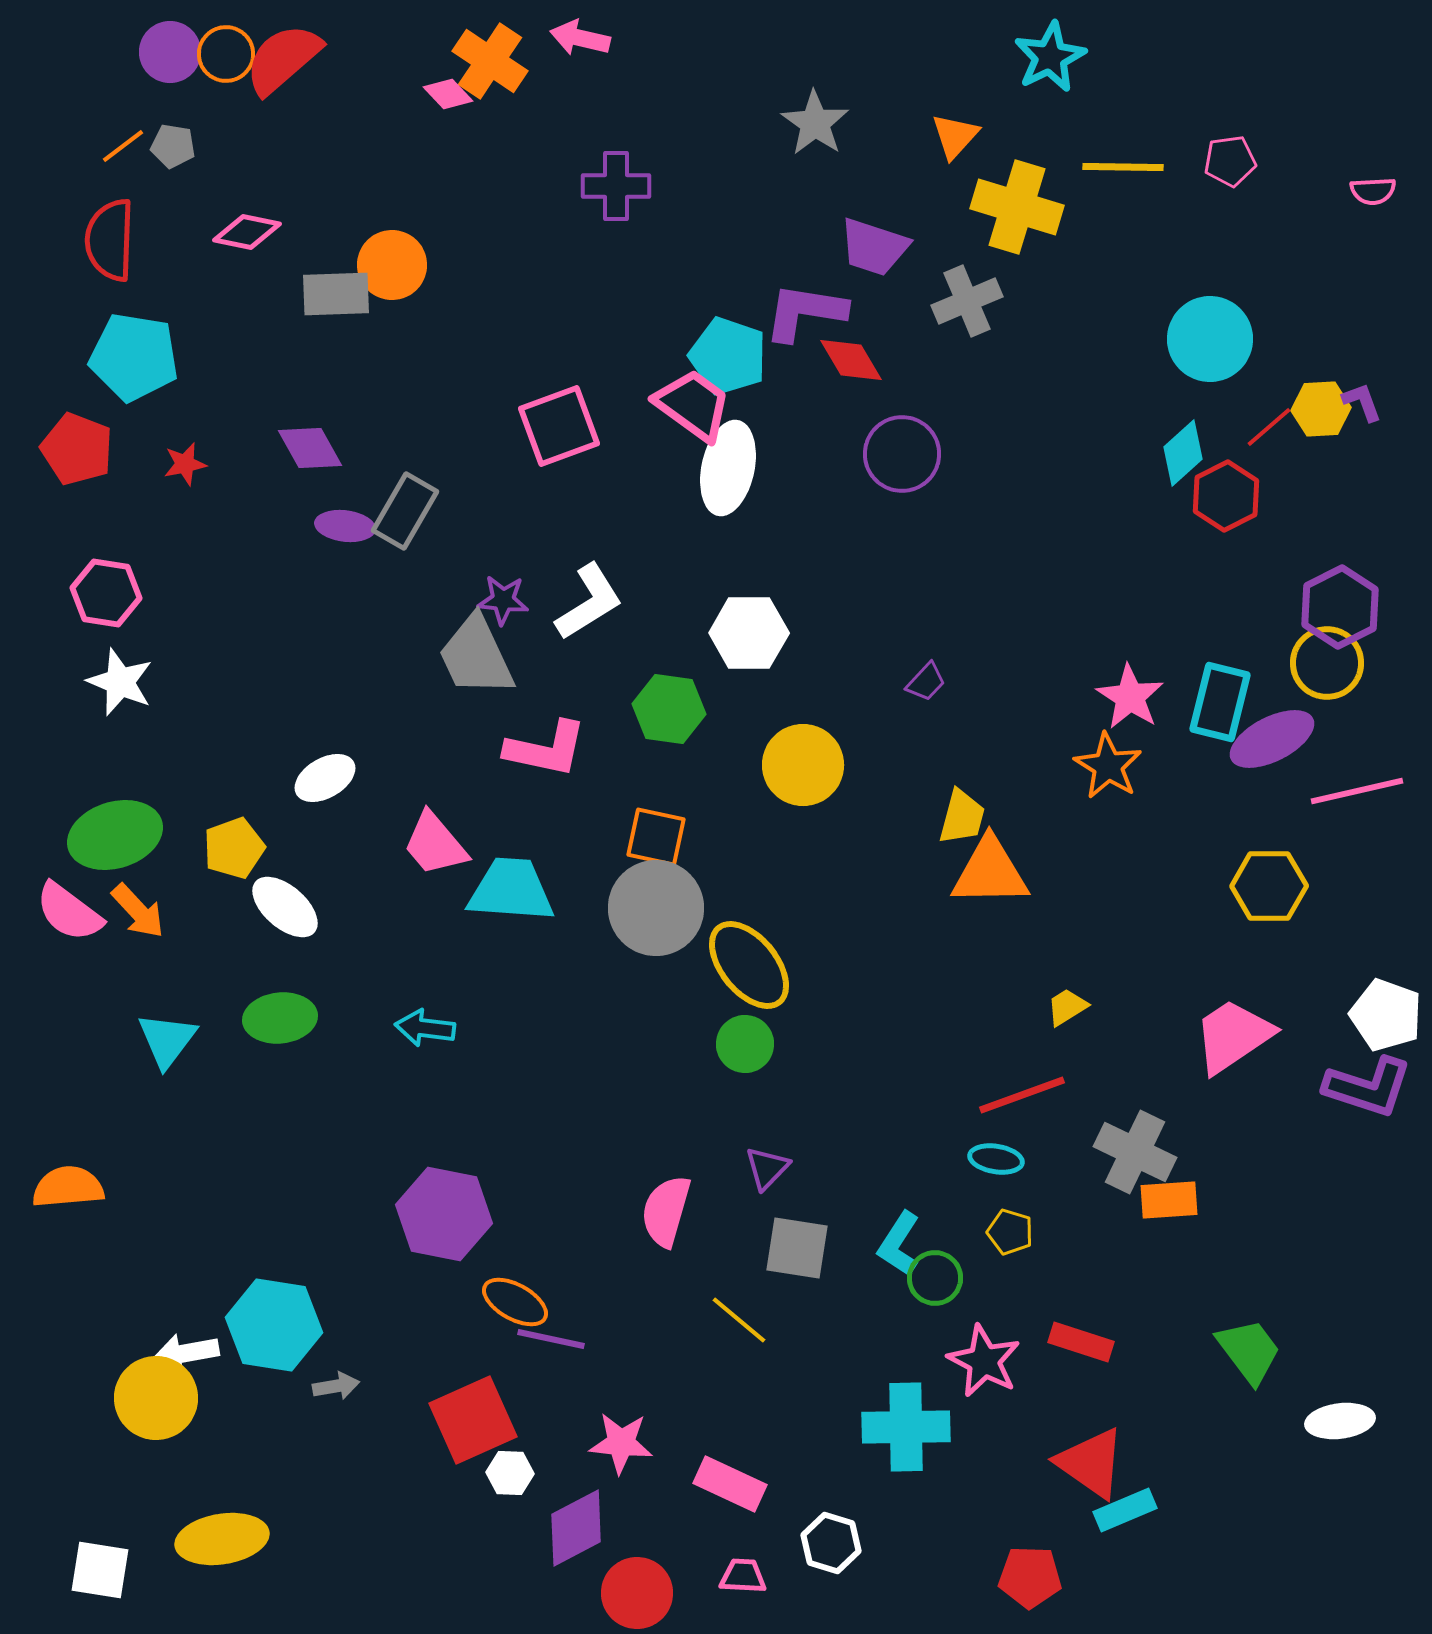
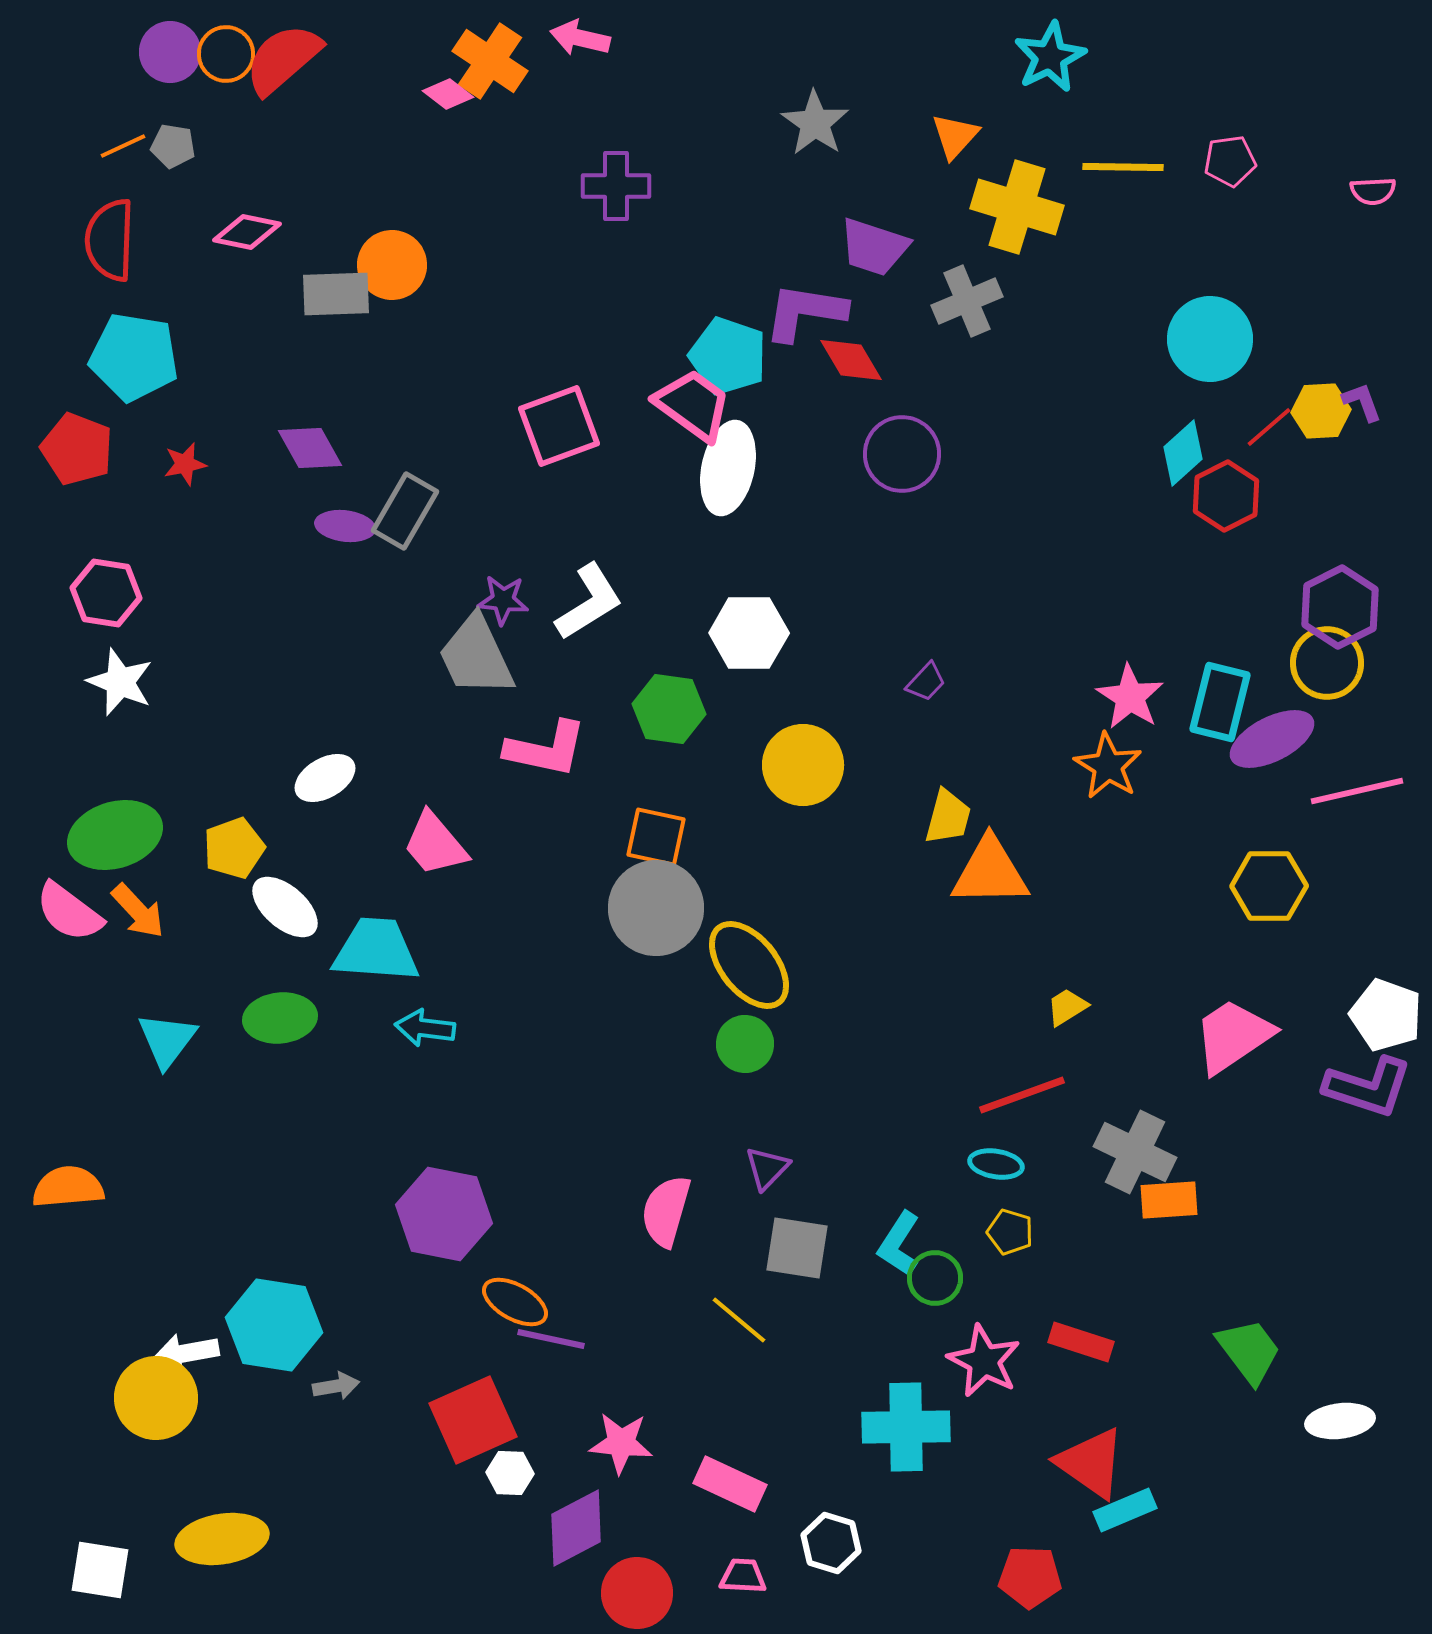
pink diamond at (448, 94): rotated 9 degrees counterclockwise
orange line at (123, 146): rotated 12 degrees clockwise
yellow hexagon at (1321, 409): moved 2 px down
yellow trapezoid at (962, 817): moved 14 px left
cyan trapezoid at (511, 890): moved 135 px left, 60 px down
cyan ellipse at (996, 1159): moved 5 px down
